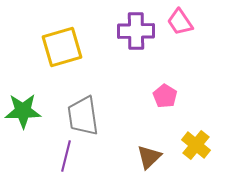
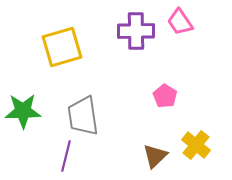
brown triangle: moved 6 px right, 1 px up
